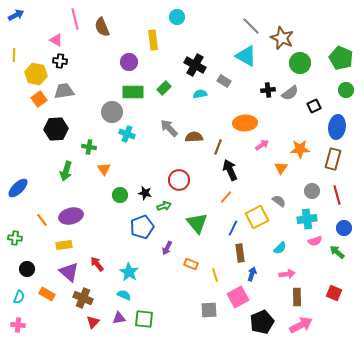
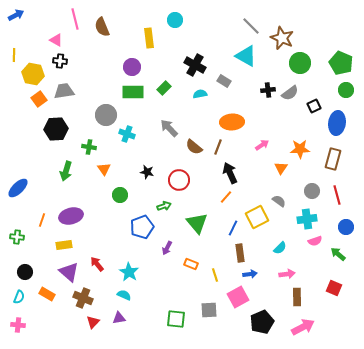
cyan circle at (177, 17): moved 2 px left, 3 px down
yellow rectangle at (153, 40): moved 4 px left, 2 px up
green pentagon at (341, 58): moved 5 px down
purple circle at (129, 62): moved 3 px right, 5 px down
yellow hexagon at (36, 74): moved 3 px left
gray circle at (112, 112): moved 6 px left, 3 px down
orange ellipse at (245, 123): moved 13 px left, 1 px up
blue ellipse at (337, 127): moved 4 px up
brown semicircle at (194, 137): moved 10 px down; rotated 138 degrees counterclockwise
black arrow at (230, 170): moved 3 px down
black star at (145, 193): moved 2 px right, 21 px up
orange line at (42, 220): rotated 56 degrees clockwise
blue circle at (344, 228): moved 2 px right, 1 px up
green cross at (15, 238): moved 2 px right, 1 px up
green arrow at (337, 252): moved 1 px right, 2 px down
black circle at (27, 269): moved 2 px left, 3 px down
blue arrow at (252, 274): moved 2 px left; rotated 64 degrees clockwise
red square at (334, 293): moved 5 px up
green square at (144, 319): moved 32 px right
pink arrow at (301, 325): moved 2 px right, 2 px down
